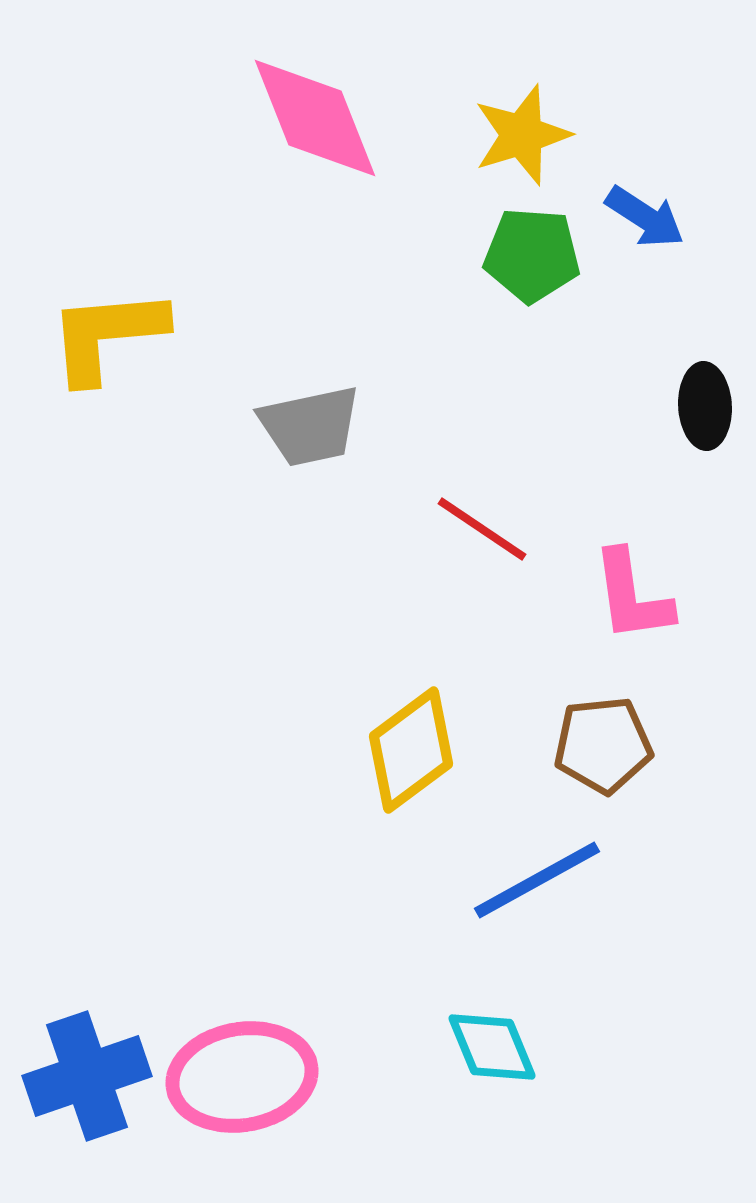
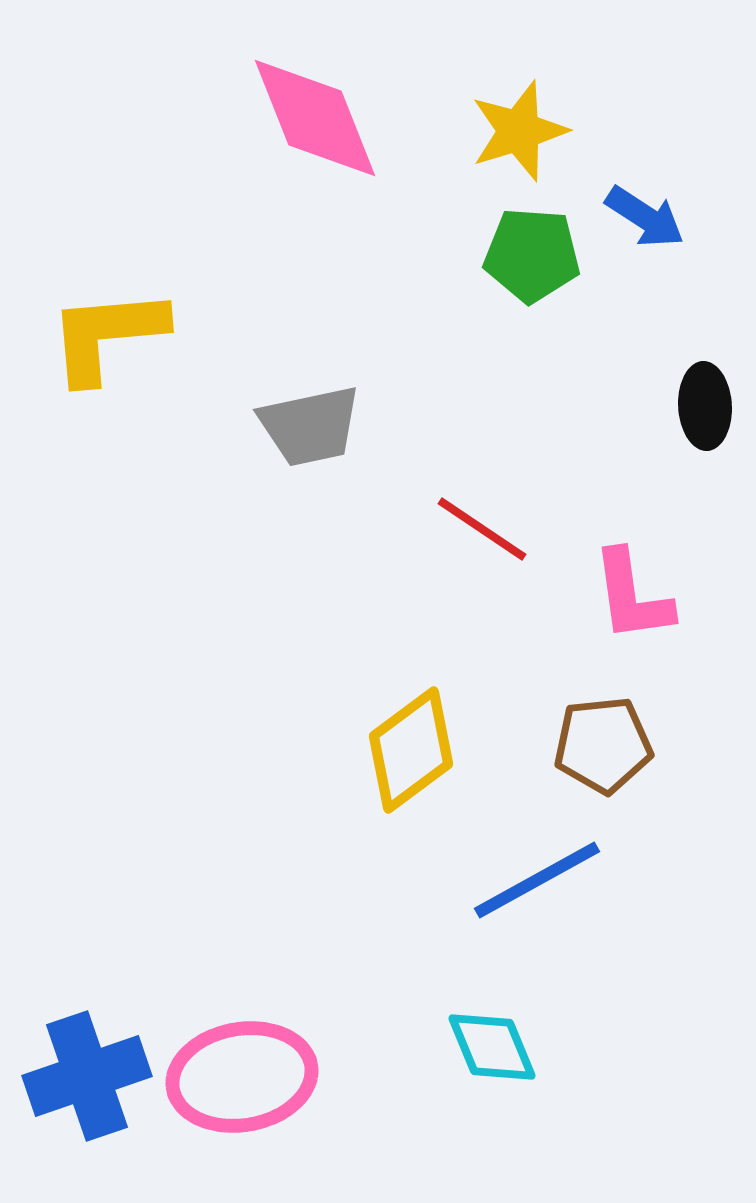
yellow star: moved 3 px left, 4 px up
